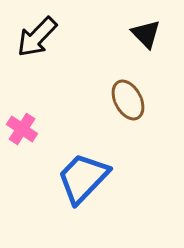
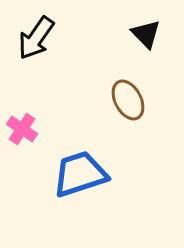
black arrow: moved 1 px left, 1 px down; rotated 9 degrees counterclockwise
blue trapezoid: moved 3 px left, 4 px up; rotated 28 degrees clockwise
